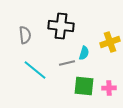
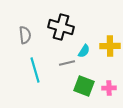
black cross: moved 1 px down; rotated 10 degrees clockwise
yellow cross: moved 4 px down; rotated 18 degrees clockwise
cyan semicircle: moved 2 px up; rotated 16 degrees clockwise
cyan line: rotated 35 degrees clockwise
green square: rotated 15 degrees clockwise
